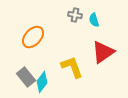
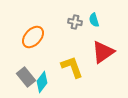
gray cross: moved 7 px down
